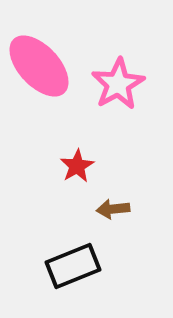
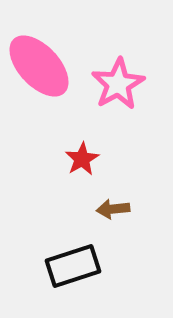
red star: moved 5 px right, 7 px up
black rectangle: rotated 4 degrees clockwise
